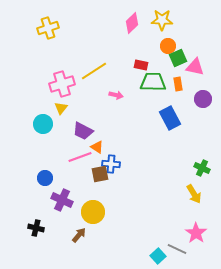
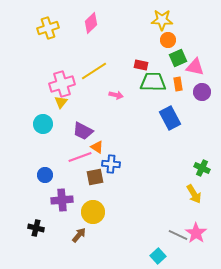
pink diamond: moved 41 px left
orange circle: moved 6 px up
purple circle: moved 1 px left, 7 px up
yellow triangle: moved 6 px up
brown square: moved 5 px left, 3 px down
blue circle: moved 3 px up
purple cross: rotated 30 degrees counterclockwise
gray line: moved 1 px right, 14 px up
